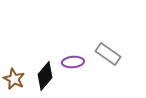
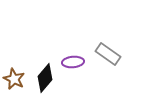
black diamond: moved 2 px down
